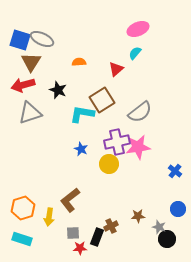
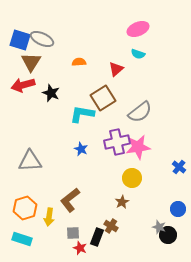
cyan semicircle: moved 3 px right, 1 px down; rotated 112 degrees counterclockwise
black star: moved 7 px left, 3 px down
brown square: moved 1 px right, 2 px up
gray triangle: moved 48 px down; rotated 15 degrees clockwise
yellow circle: moved 23 px right, 14 px down
blue cross: moved 4 px right, 4 px up
orange hexagon: moved 2 px right
brown star: moved 16 px left, 14 px up; rotated 24 degrees counterclockwise
brown cross: rotated 32 degrees counterclockwise
black circle: moved 1 px right, 4 px up
red star: rotated 24 degrees clockwise
